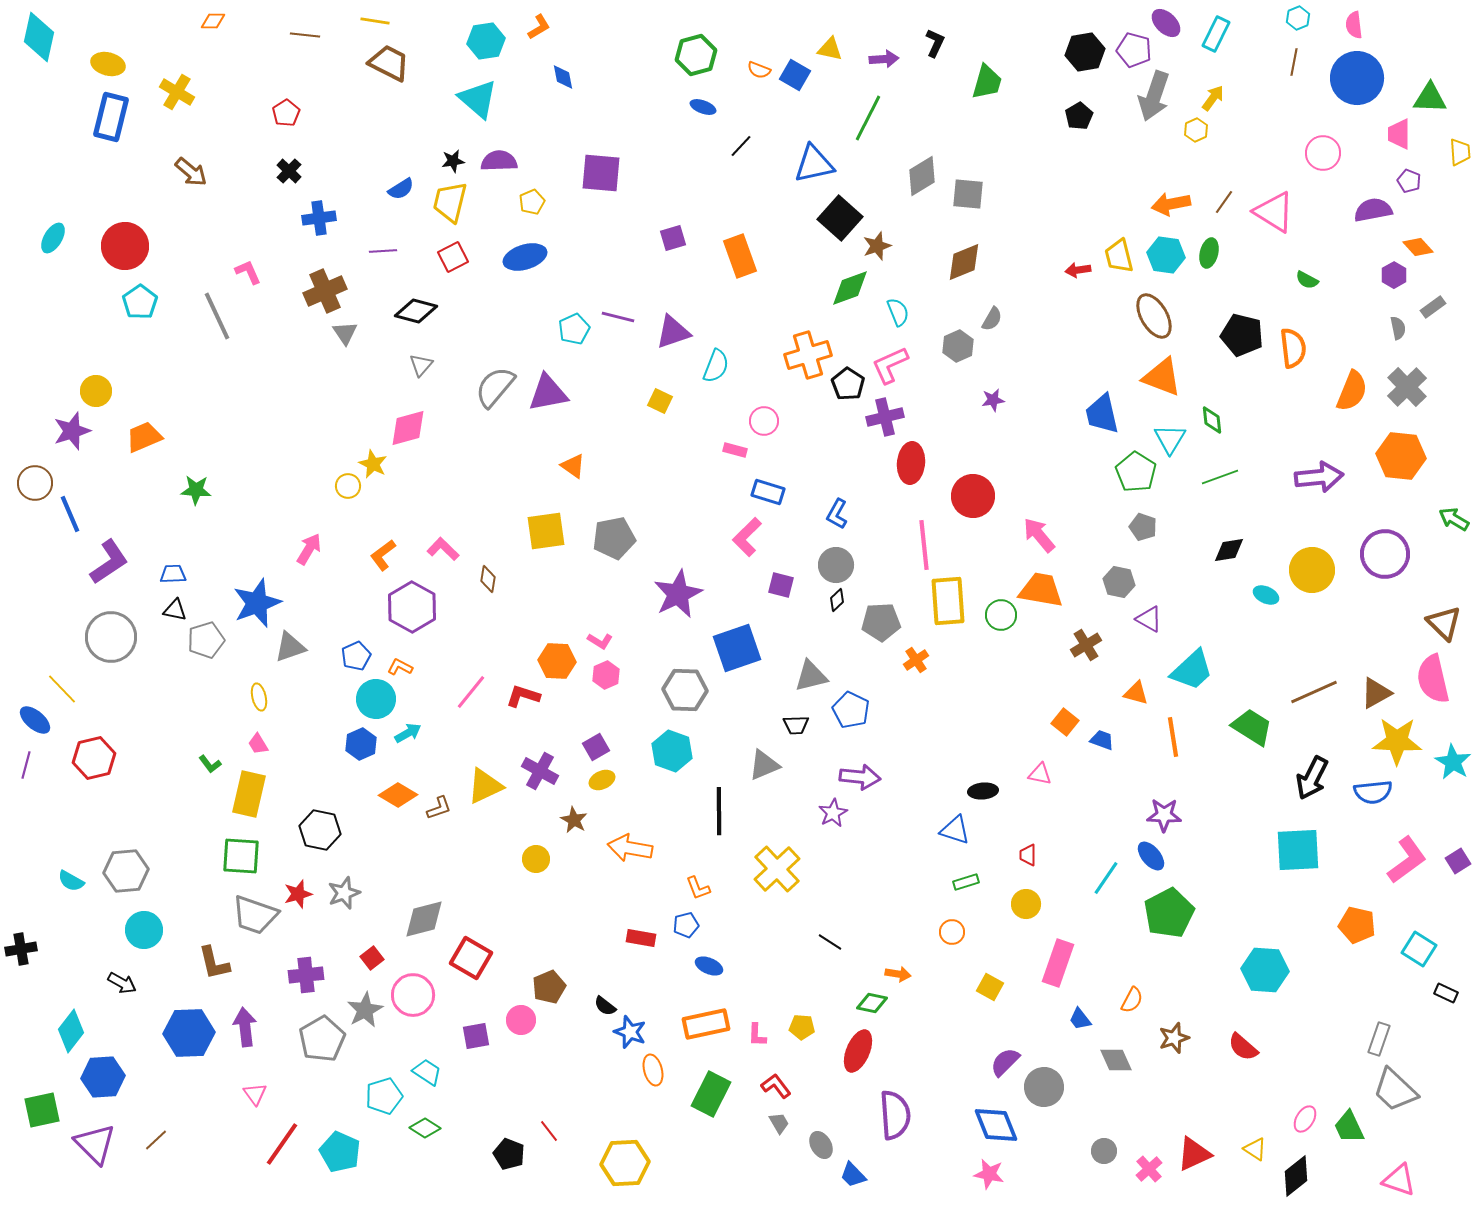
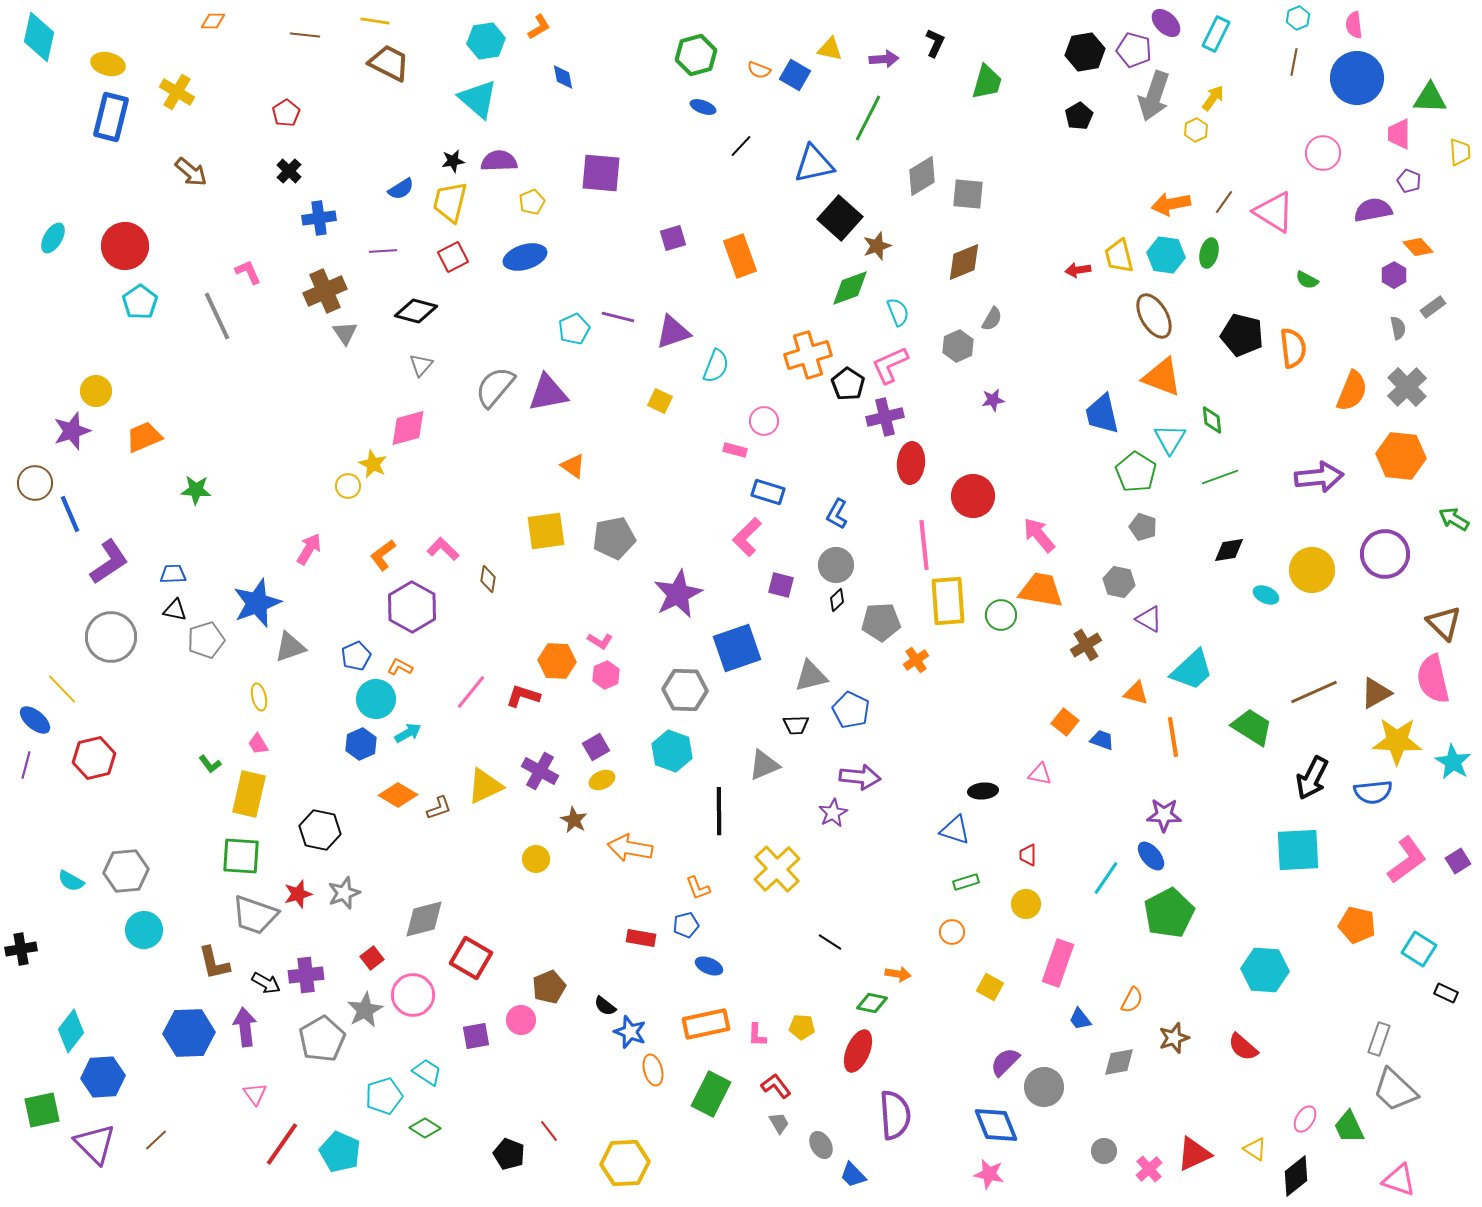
black arrow at (122, 983): moved 144 px right
gray diamond at (1116, 1060): moved 3 px right, 2 px down; rotated 76 degrees counterclockwise
